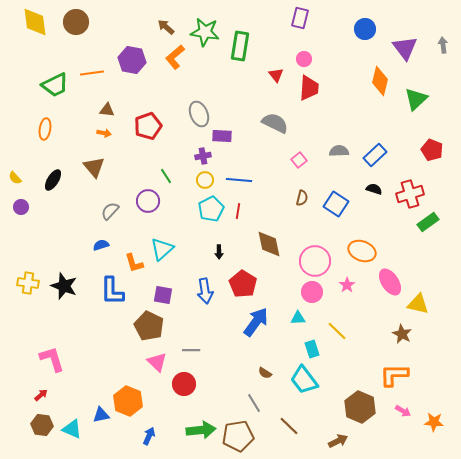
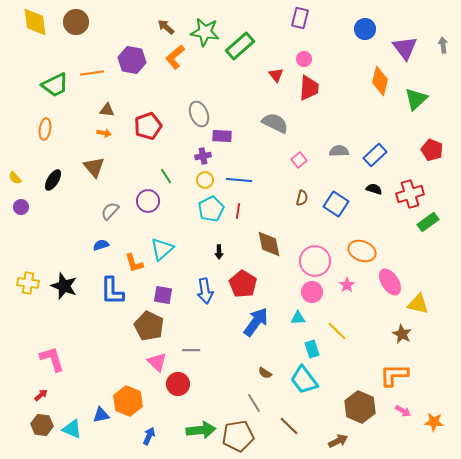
green rectangle at (240, 46): rotated 40 degrees clockwise
red circle at (184, 384): moved 6 px left
